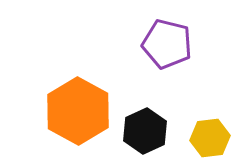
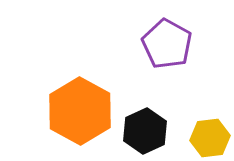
purple pentagon: rotated 15 degrees clockwise
orange hexagon: moved 2 px right
